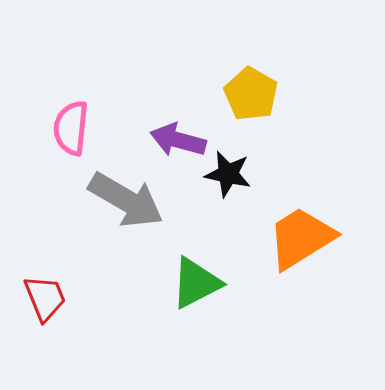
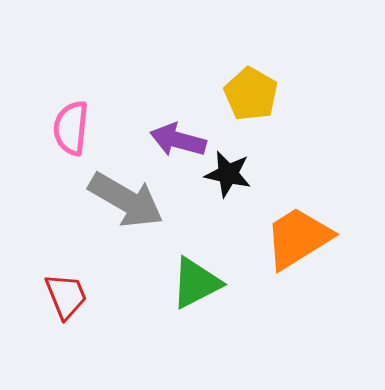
orange trapezoid: moved 3 px left
red trapezoid: moved 21 px right, 2 px up
